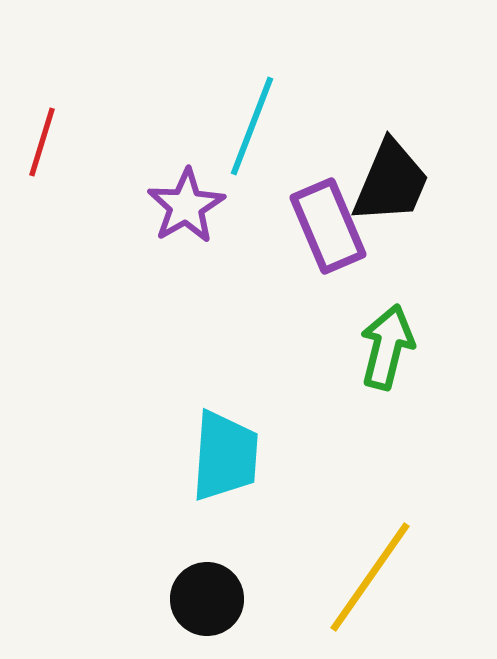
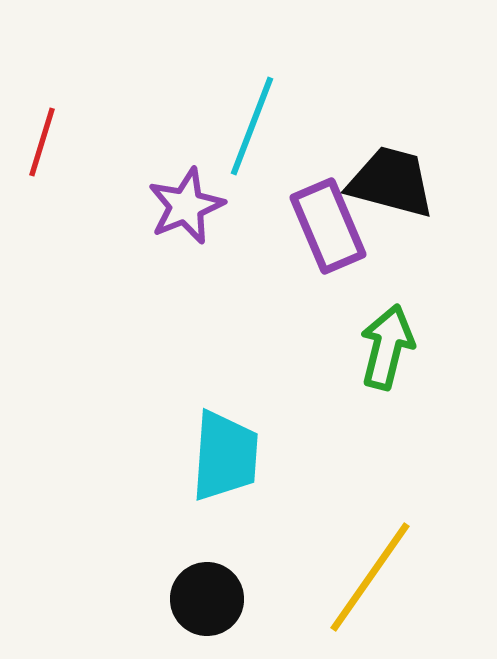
black trapezoid: rotated 98 degrees counterclockwise
purple star: rotated 8 degrees clockwise
